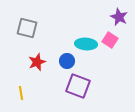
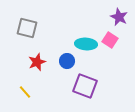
purple square: moved 7 px right
yellow line: moved 4 px right, 1 px up; rotated 32 degrees counterclockwise
